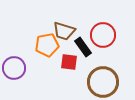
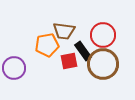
brown trapezoid: rotated 10 degrees counterclockwise
black rectangle: moved 4 px down
red square: moved 1 px up; rotated 18 degrees counterclockwise
brown circle: moved 18 px up
